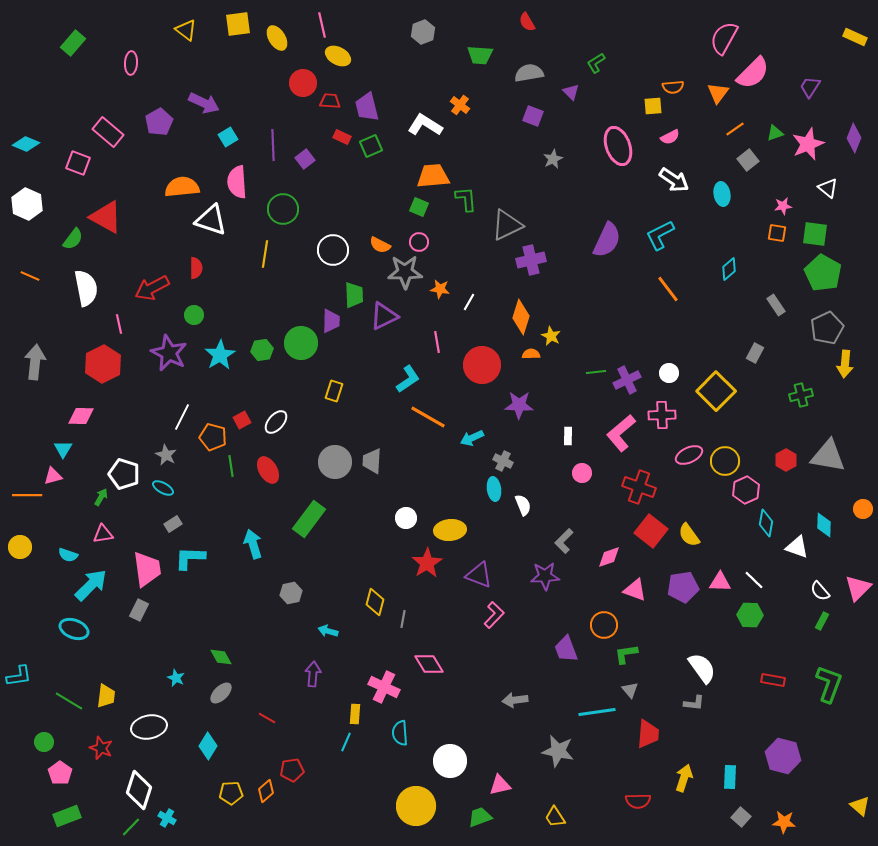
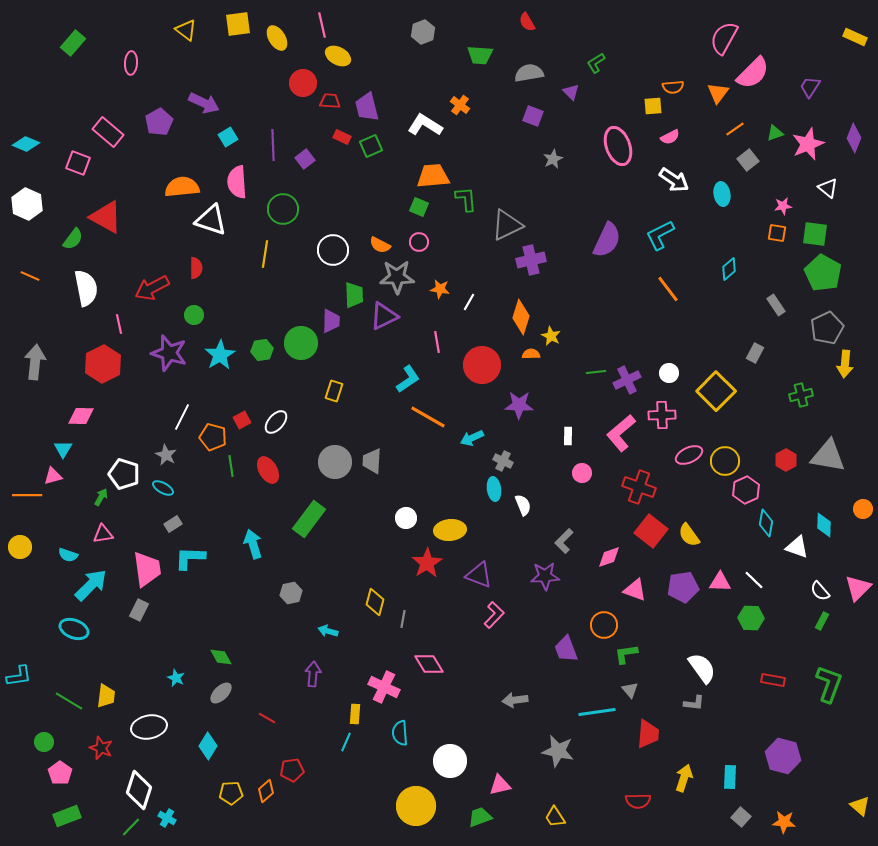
gray star at (405, 272): moved 8 px left, 5 px down
purple star at (169, 353): rotated 9 degrees counterclockwise
green hexagon at (750, 615): moved 1 px right, 3 px down
